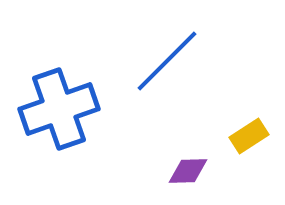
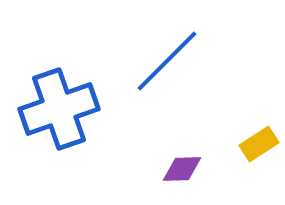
yellow rectangle: moved 10 px right, 8 px down
purple diamond: moved 6 px left, 2 px up
